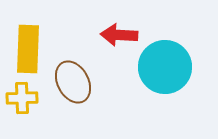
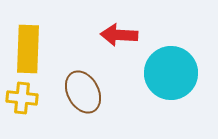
cyan circle: moved 6 px right, 6 px down
brown ellipse: moved 10 px right, 10 px down
yellow cross: rotated 8 degrees clockwise
